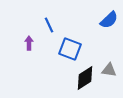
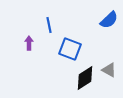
blue line: rotated 14 degrees clockwise
gray triangle: rotated 21 degrees clockwise
